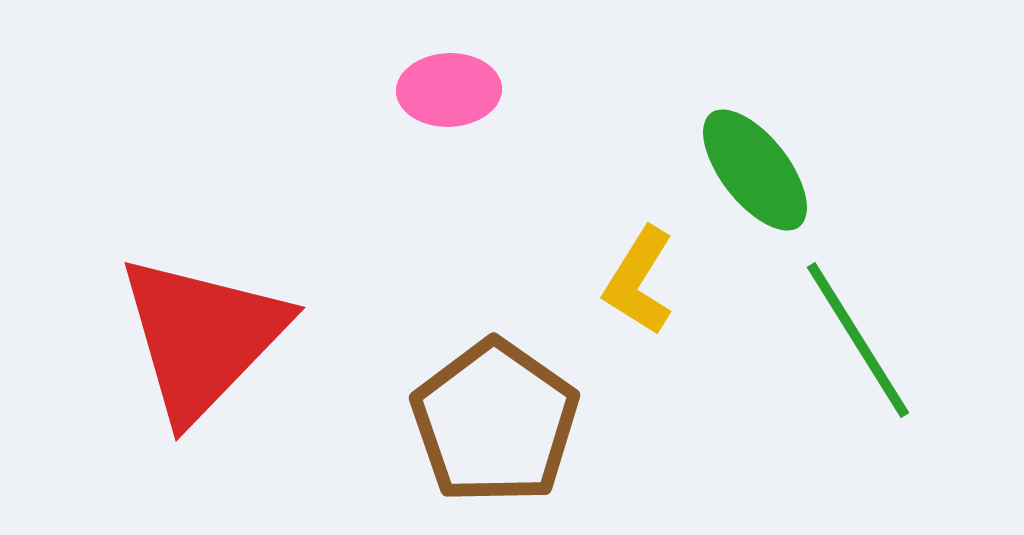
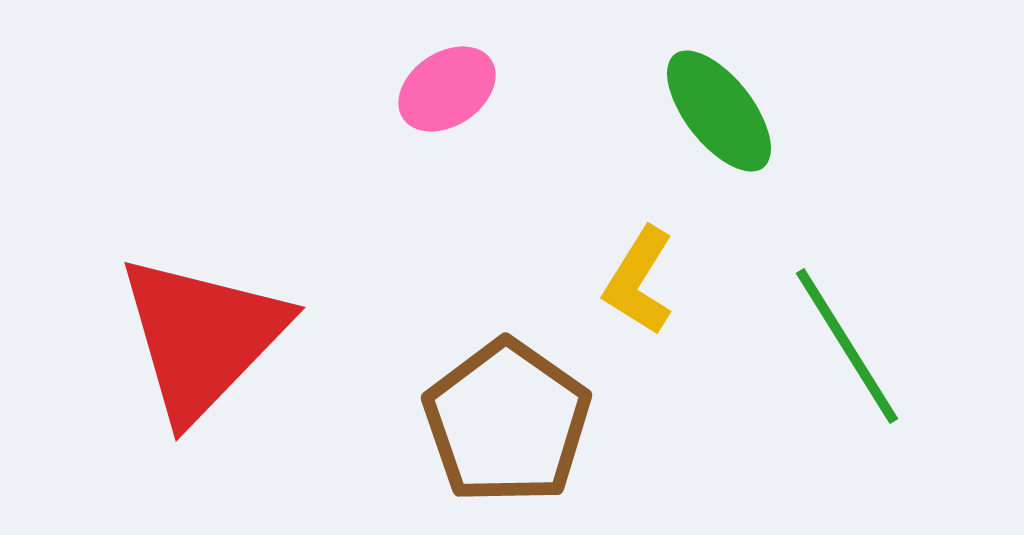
pink ellipse: moved 2 px left, 1 px up; rotated 32 degrees counterclockwise
green ellipse: moved 36 px left, 59 px up
green line: moved 11 px left, 6 px down
brown pentagon: moved 12 px right
